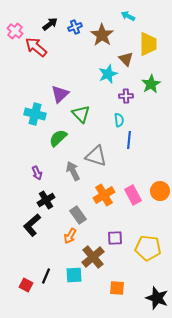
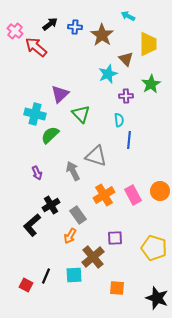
blue cross: rotated 24 degrees clockwise
green semicircle: moved 8 px left, 3 px up
black cross: moved 5 px right, 5 px down
yellow pentagon: moved 6 px right; rotated 10 degrees clockwise
